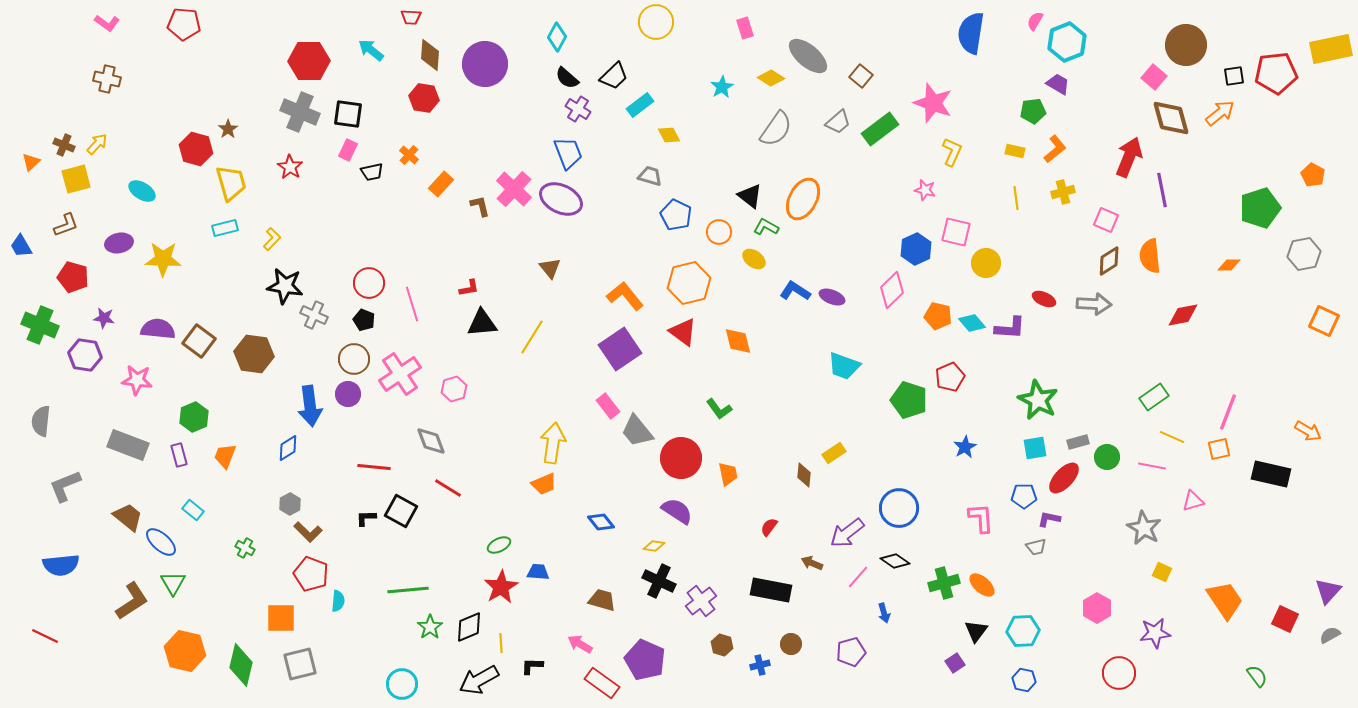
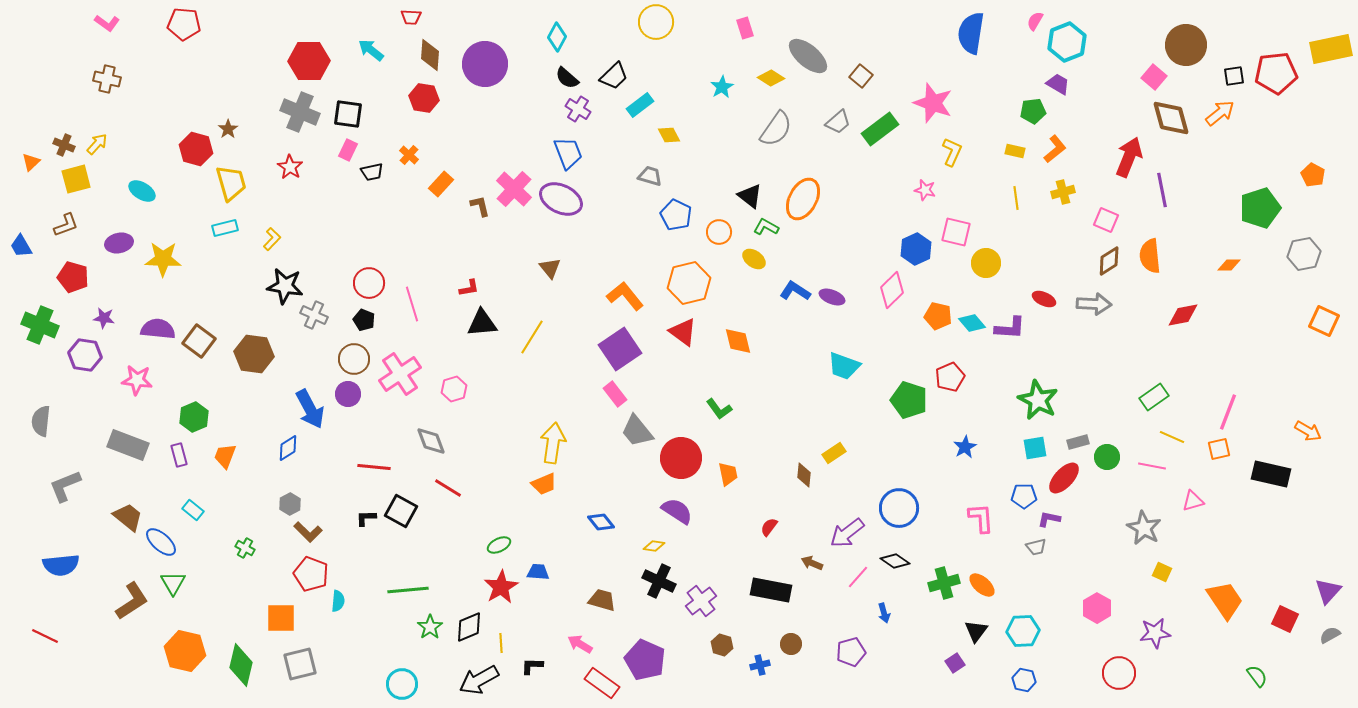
blue arrow at (310, 406): moved 3 px down; rotated 21 degrees counterclockwise
pink rectangle at (608, 406): moved 7 px right, 12 px up
